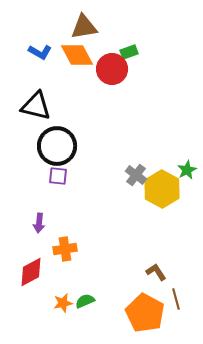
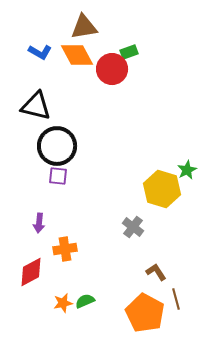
gray cross: moved 3 px left, 52 px down
yellow hexagon: rotated 12 degrees counterclockwise
